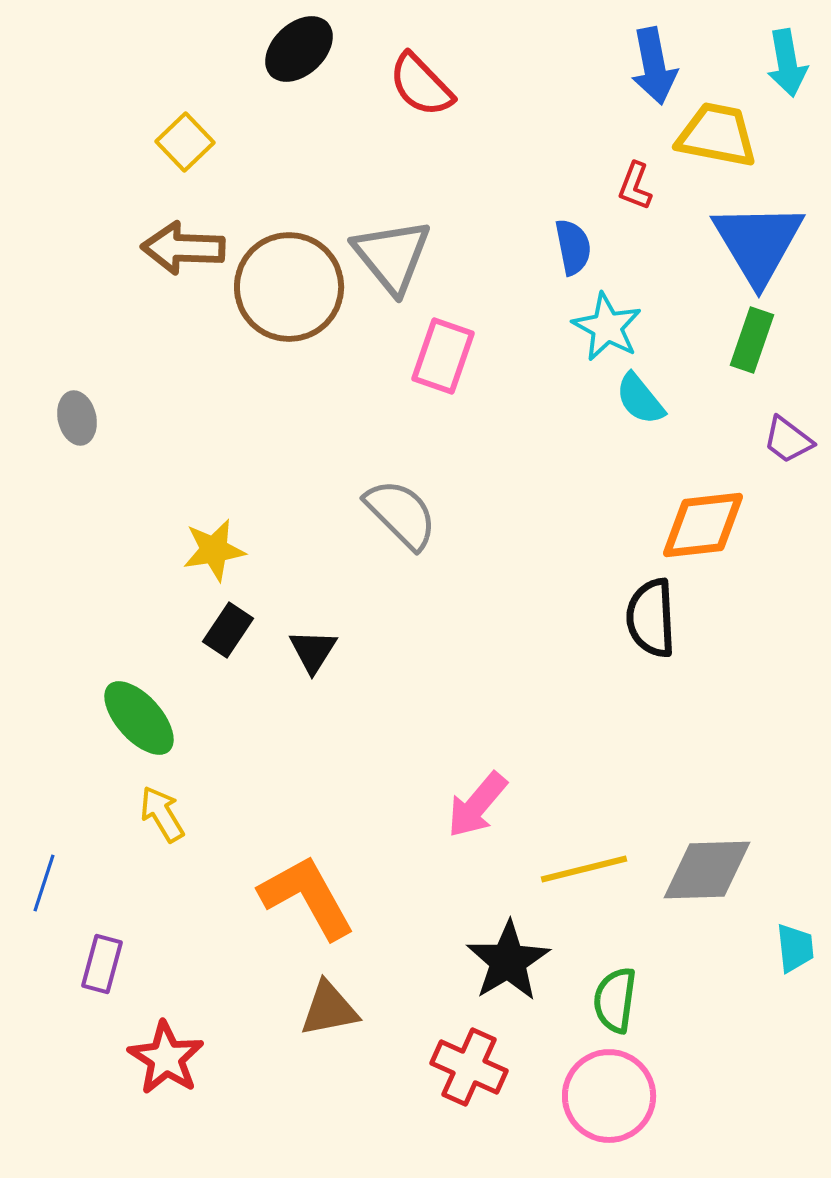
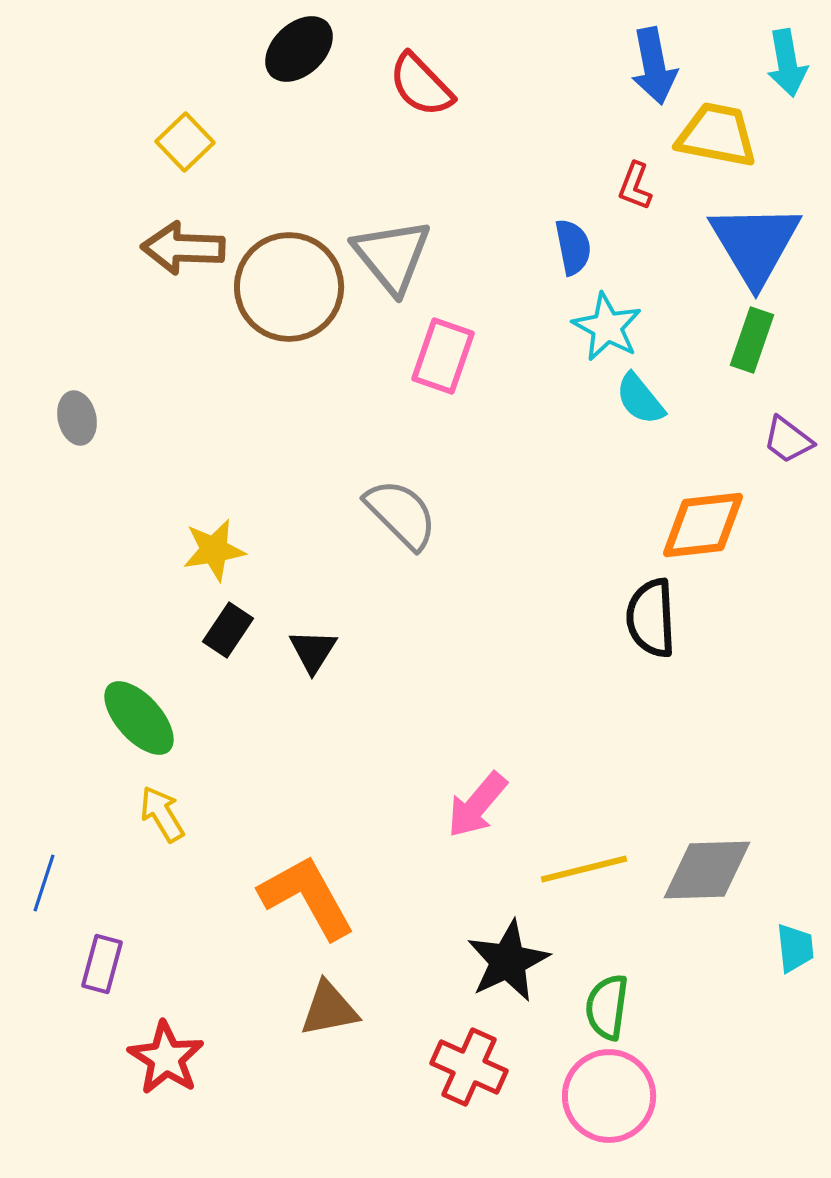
blue triangle: moved 3 px left, 1 px down
black star: rotated 6 degrees clockwise
green semicircle: moved 8 px left, 7 px down
